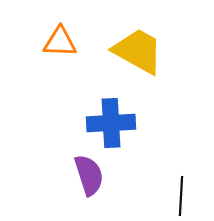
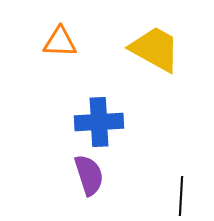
yellow trapezoid: moved 17 px right, 2 px up
blue cross: moved 12 px left, 1 px up
